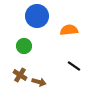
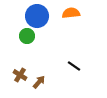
orange semicircle: moved 2 px right, 17 px up
green circle: moved 3 px right, 10 px up
brown arrow: rotated 64 degrees counterclockwise
